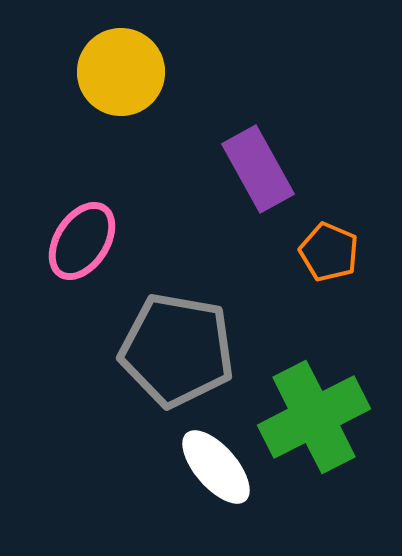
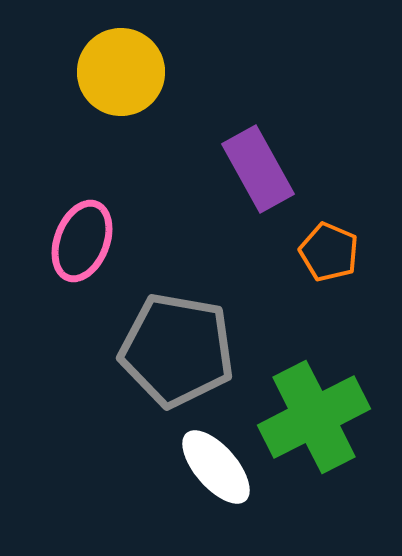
pink ellipse: rotated 12 degrees counterclockwise
